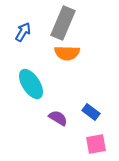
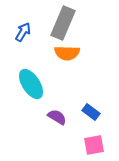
purple semicircle: moved 1 px left, 1 px up
pink square: moved 2 px left, 1 px down
